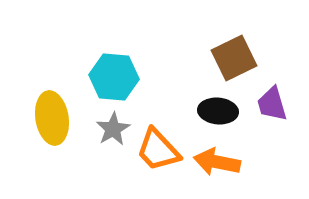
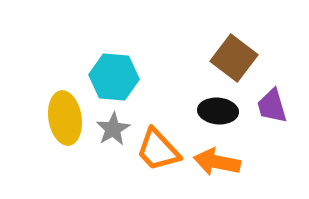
brown square: rotated 27 degrees counterclockwise
purple trapezoid: moved 2 px down
yellow ellipse: moved 13 px right
